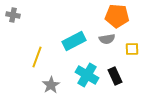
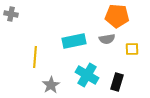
gray cross: moved 2 px left, 1 px up
cyan rectangle: rotated 15 degrees clockwise
yellow line: moved 2 px left; rotated 15 degrees counterclockwise
black rectangle: moved 2 px right, 6 px down; rotated 42 degrees clockwise
